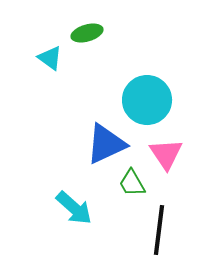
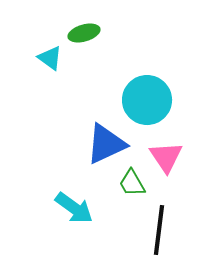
green ellipse: moved 3 px left
pink triangle: moved 3 px down
cyan arrow: rotated 6 degrees counterclockwise
